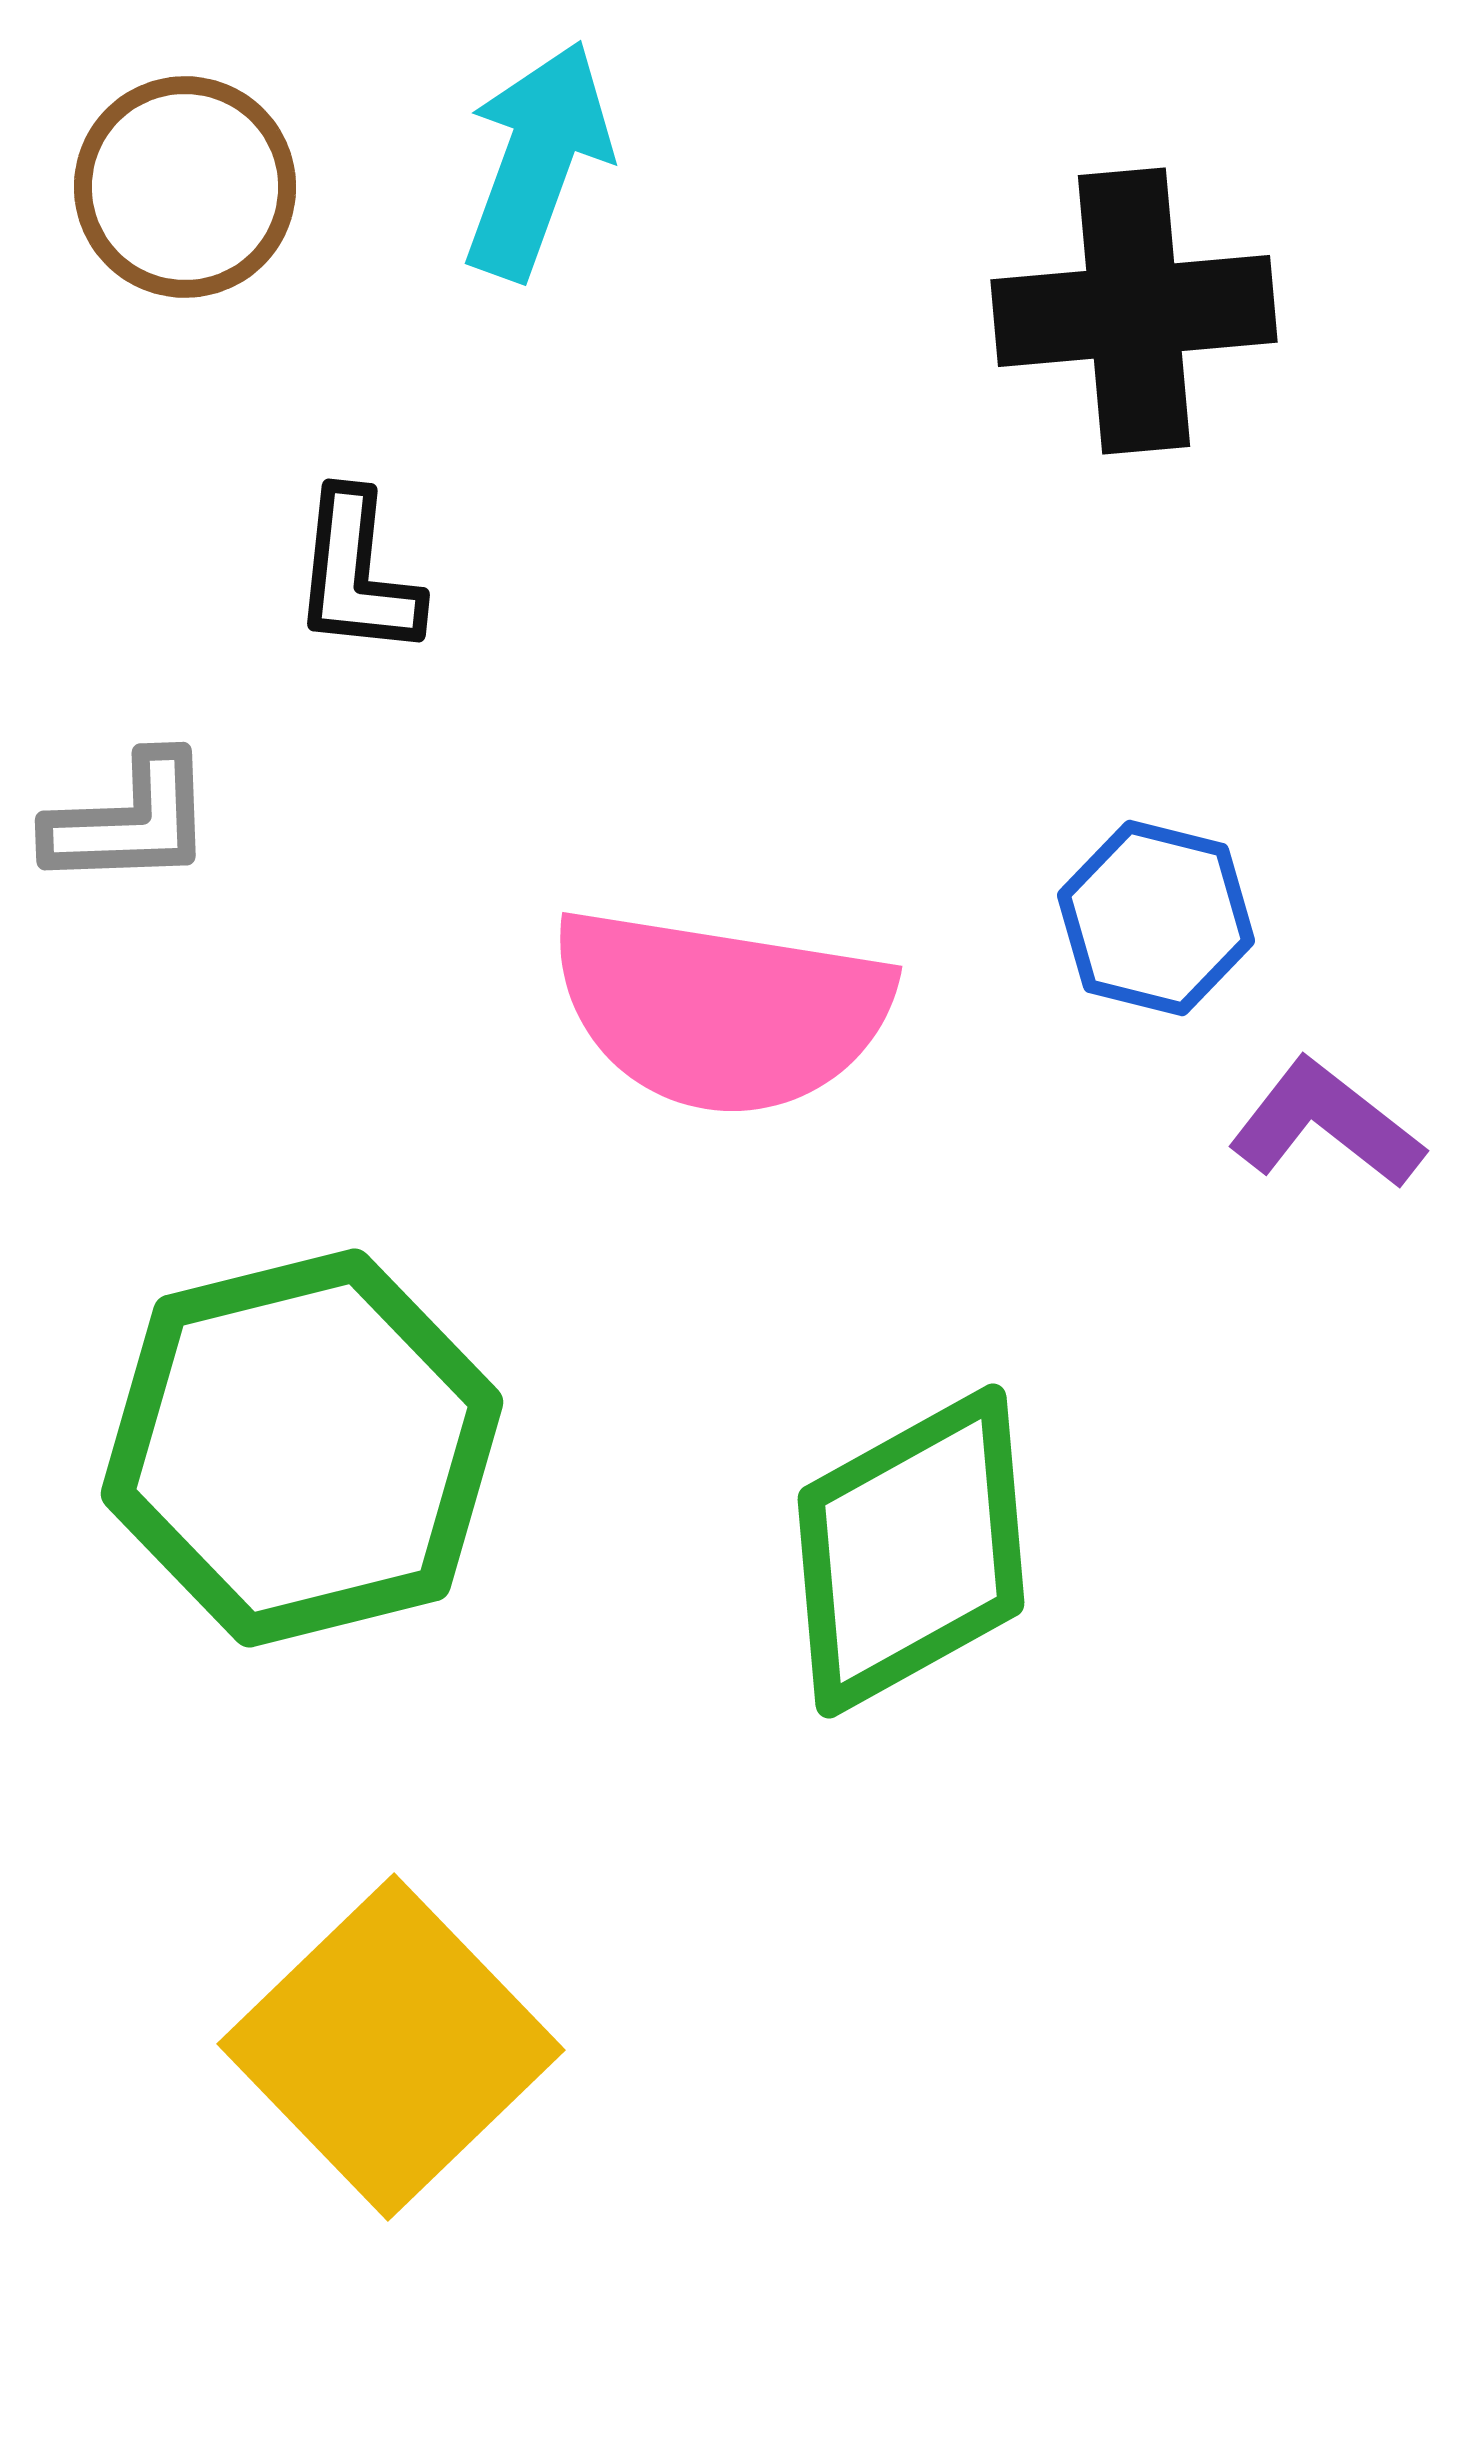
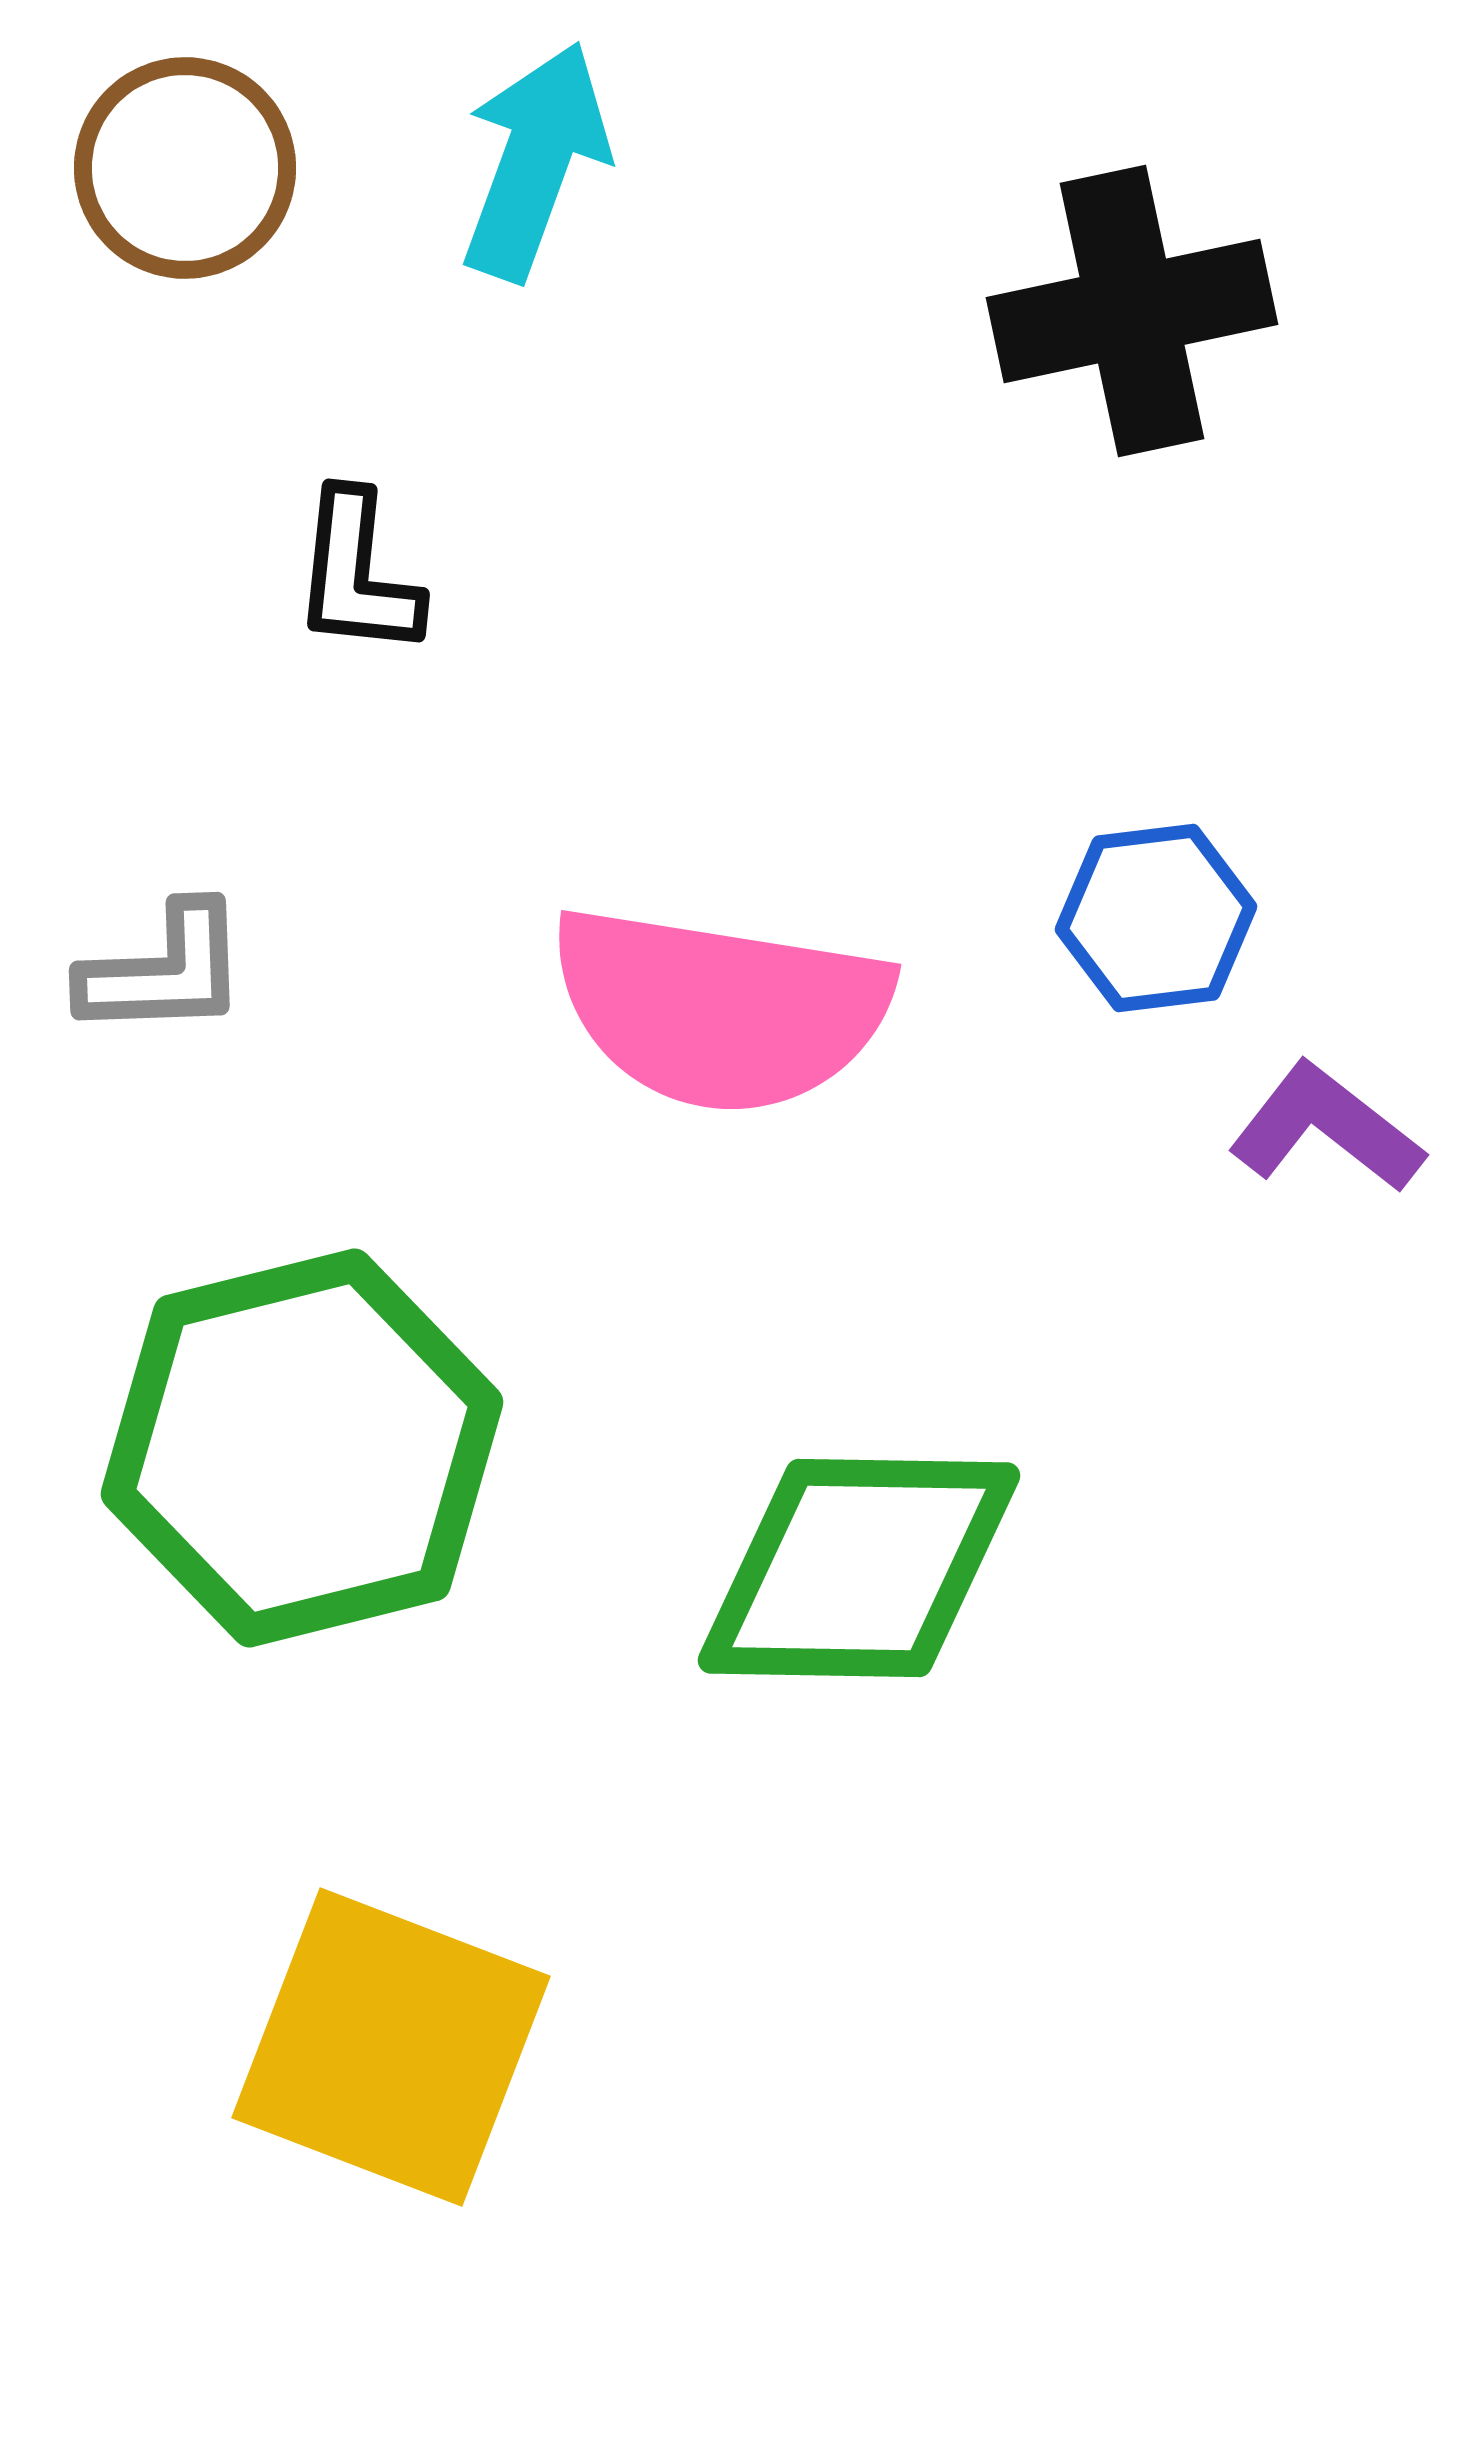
cyan arrow: moved 2 px left, 1 px down
brown circle: moved 19 px up
black cross: moved 2 px left; rotated 7 degrees counterclockwise
gray L-shape: moved 34 px right, 150 px down
blue hexagon: rotated 21 degrees counterclockwise
pink semicircle: moved 1 px left, 2 px up
purple L-shape: moved 4 px down
green diamond: moved 52 px left, 17 px down; rotated 30 degrees clockwise
yellow square: rotated 25 degrees counterclockwise
